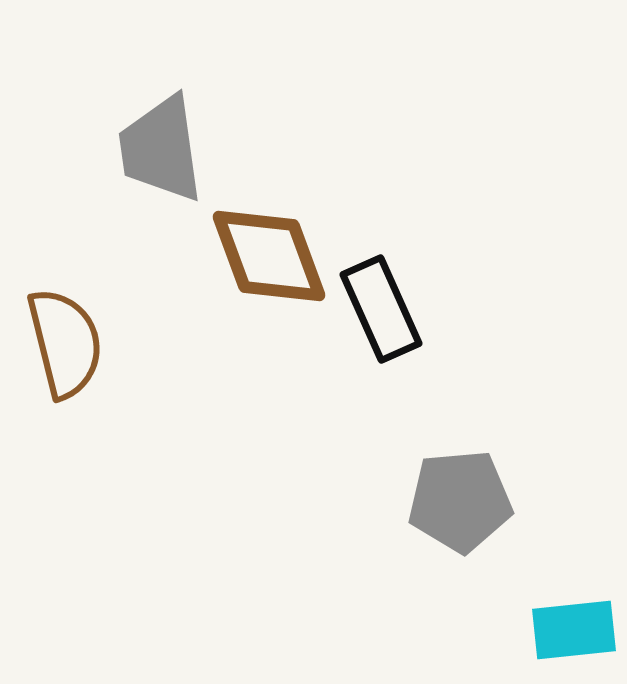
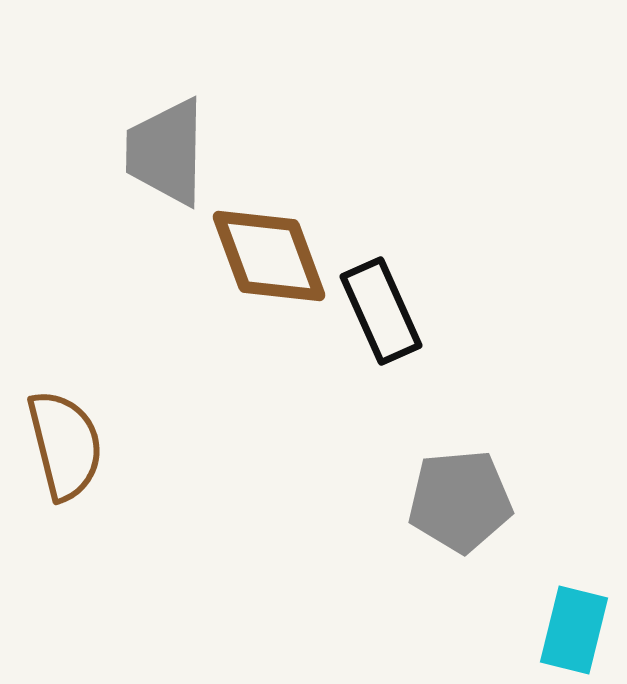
gray trapezoid: moved 5 px right, 3 px down; rotated 9 degrees clockwise
black rectangle: moved 2 px down
brown semicircle: moved 102 px down
cyan rectangle: rotated 70 degrees counterclockwise
